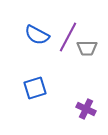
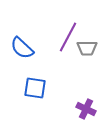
blue semicircle: moved 15 px left, 13 px down; rotated 15 degrees clockwise
blue square: rotated 25 degrees clockwise
